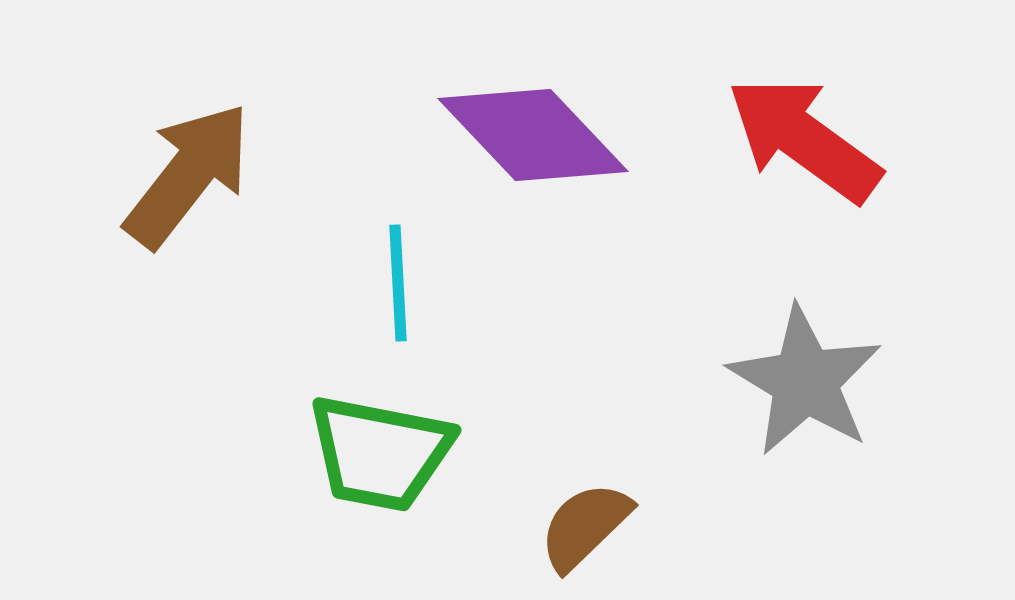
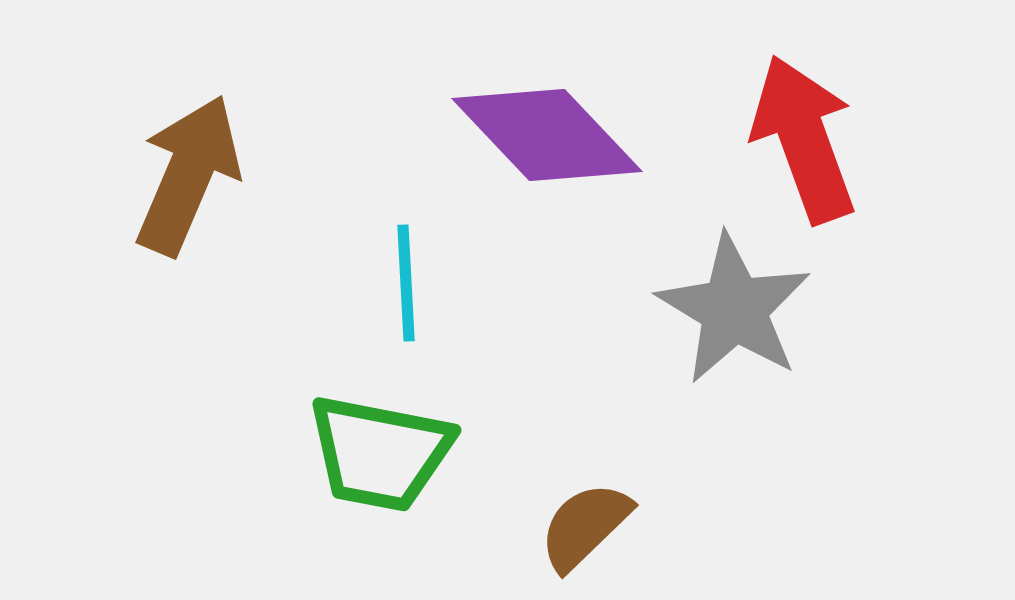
purple diamond: moved 14 px right
red arrow: rotated 34 degrees clockwise
brown arrow: rotated 15 degrees counterclockwise
cyan line: moved 8 px right
gray star: moved 71 px left, 72 px up
